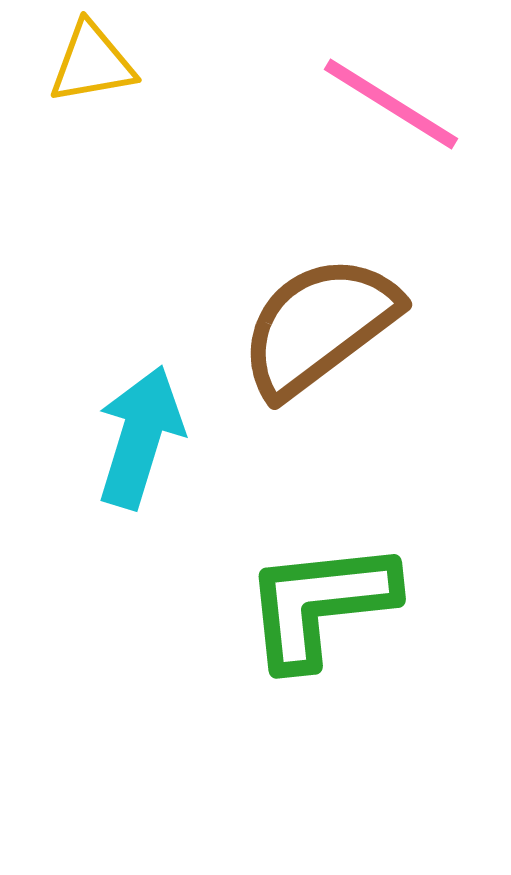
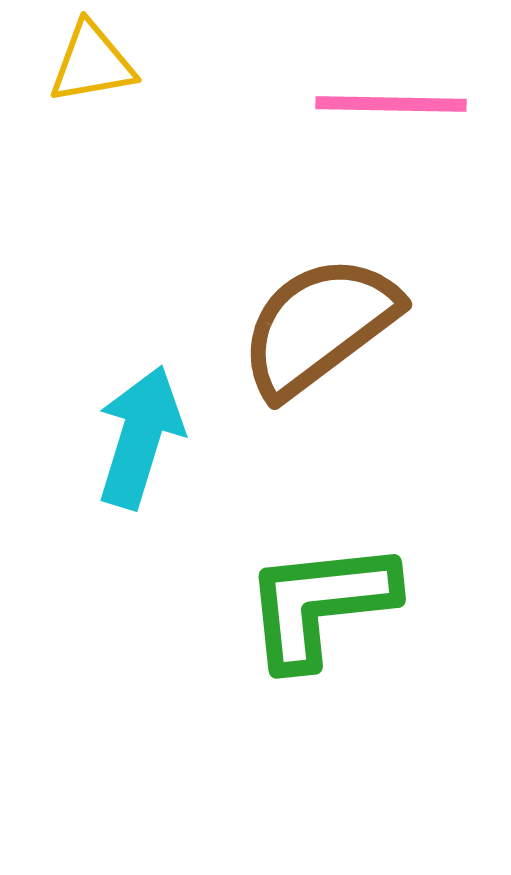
pink line: rotated 31 degrees counterclockwise
